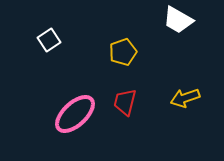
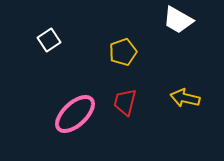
yellow arrow: rotated 32 degrees clockwise
